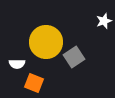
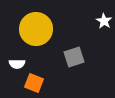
white star: rotated 21 degrees counterclockwise
yellow circle: moved 10 px left, 13 px up
gray square: rotated 15 degrees clockwise
